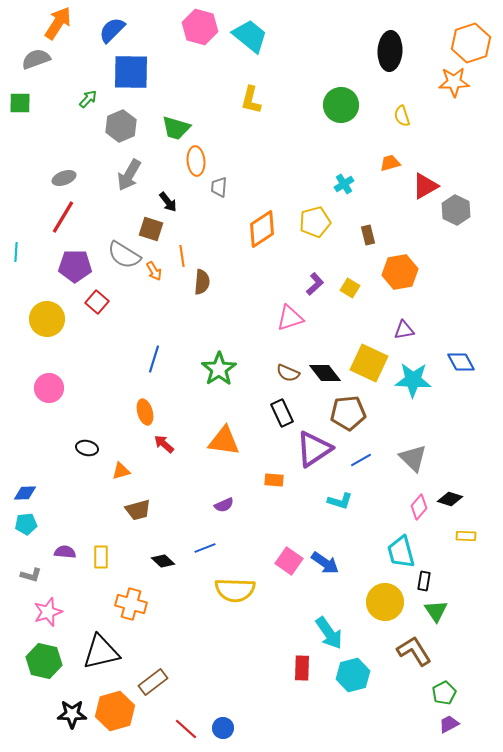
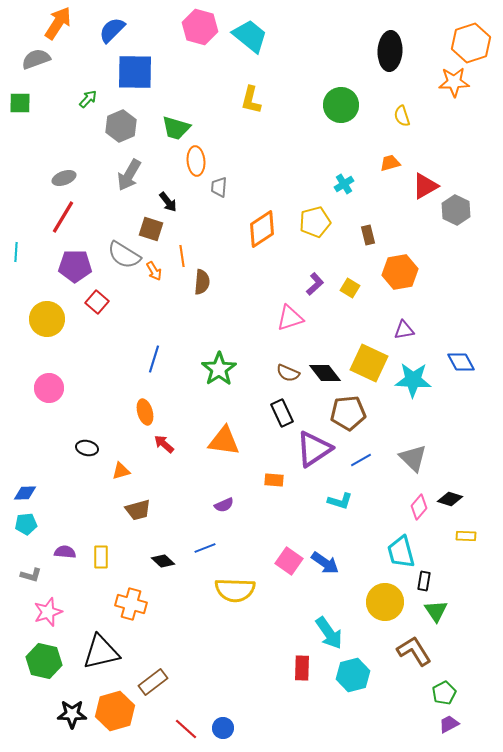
blue square at (131, 72): moved 4 px right
